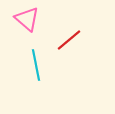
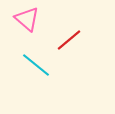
cyan line: rotated 40 degrees counterclockwise
